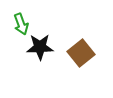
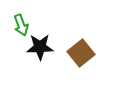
green arrow: moved 1 px down
